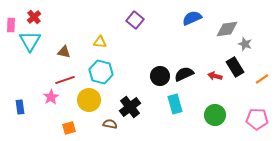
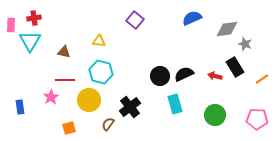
red cross: moved 1 px down; rotated 32 degrees clockwise
yellow triangle: moved 1 px left, 1 px up
red line: rotated 18 degrees clockwise
brown semicircle: moved 2 px left; rotated 64 degrees counterclockwise
